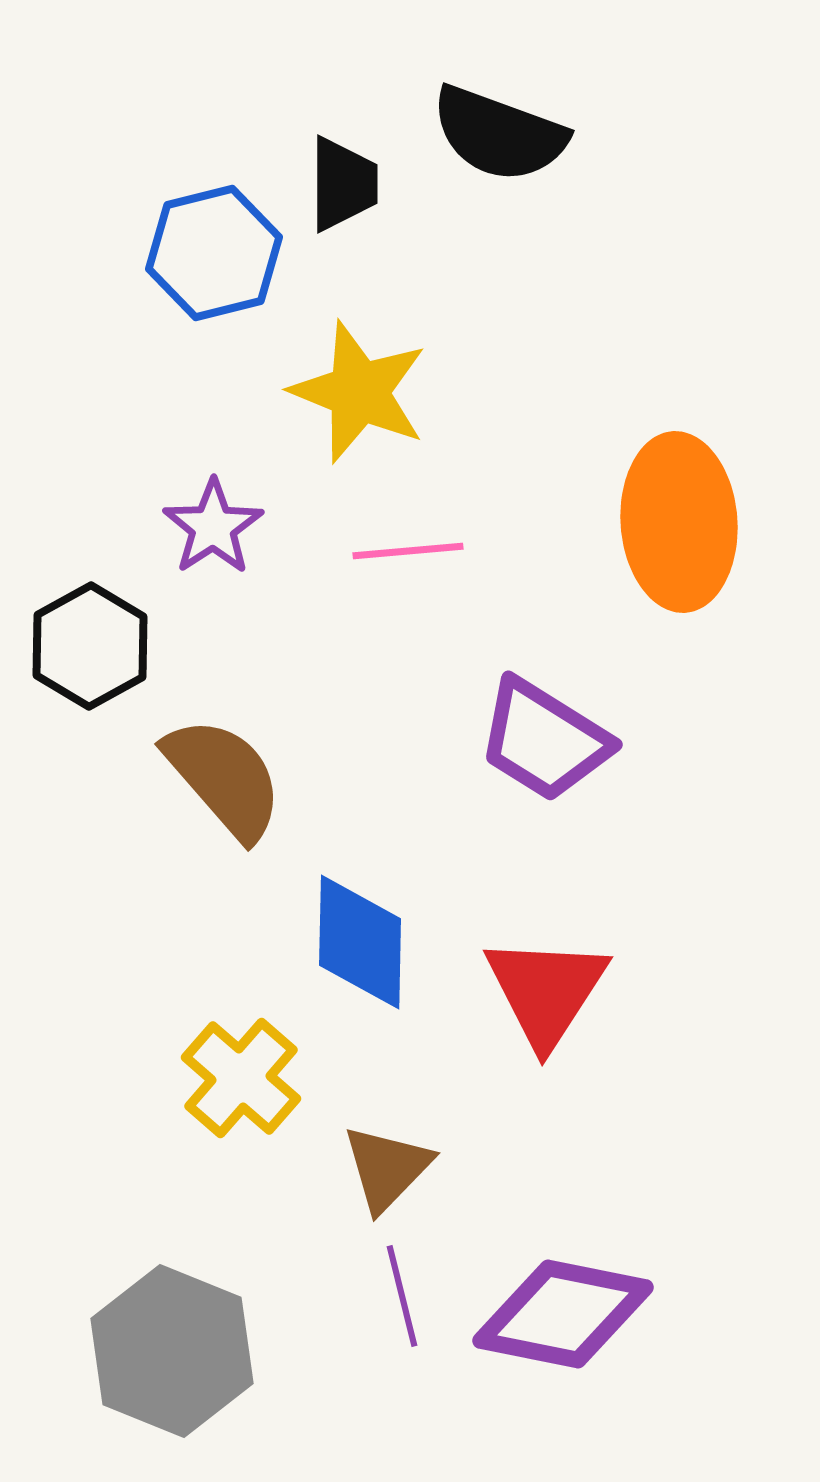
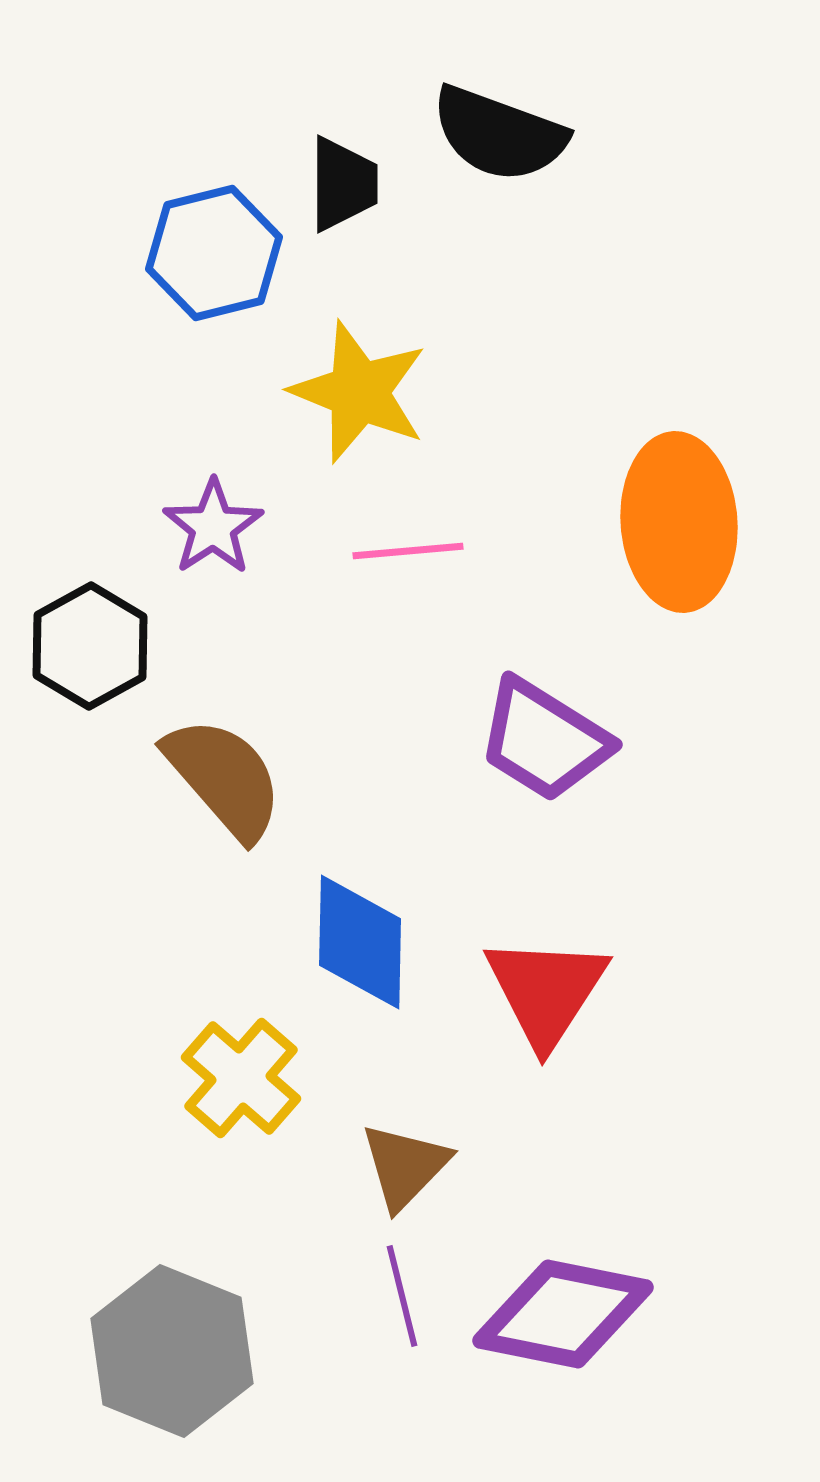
brown triangle: moved 18 px right, 2 px up
